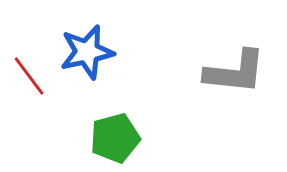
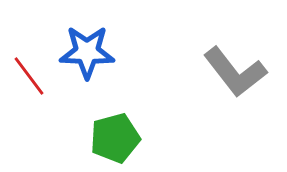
blue star: rotated 14 degrees clockwise
gray L-shape: rotated 46 degrees clockwise
